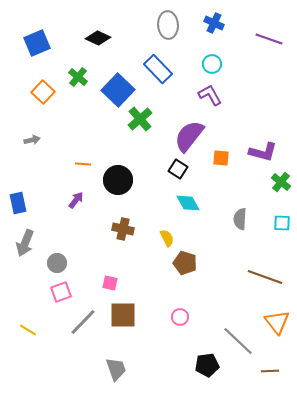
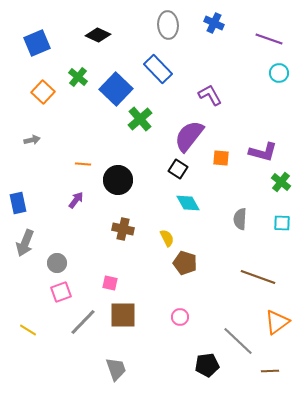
black diamond at (98, 38): moved 3 px up
cyan circle at (212, 64): moved 67 px right, 9 px down
blue square at (118, 90): moved 2 px left, 1 px up
brown line at (265, 277): moved 7 px left
orange triangle at (277, 322): rotated 32 degrees clockwise
